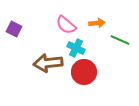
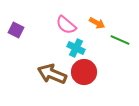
orange arrow: rotated 35 degrees clockwise
purple square: moved 2 px right, 1 px down
brown arrow: moved 4 px right, 11 px down; rotated 28 degrees clockwise
